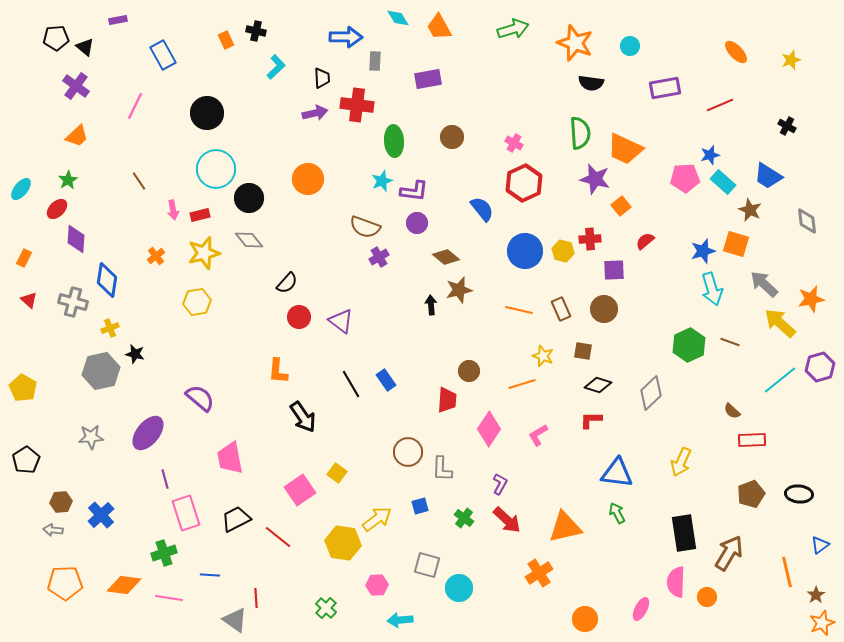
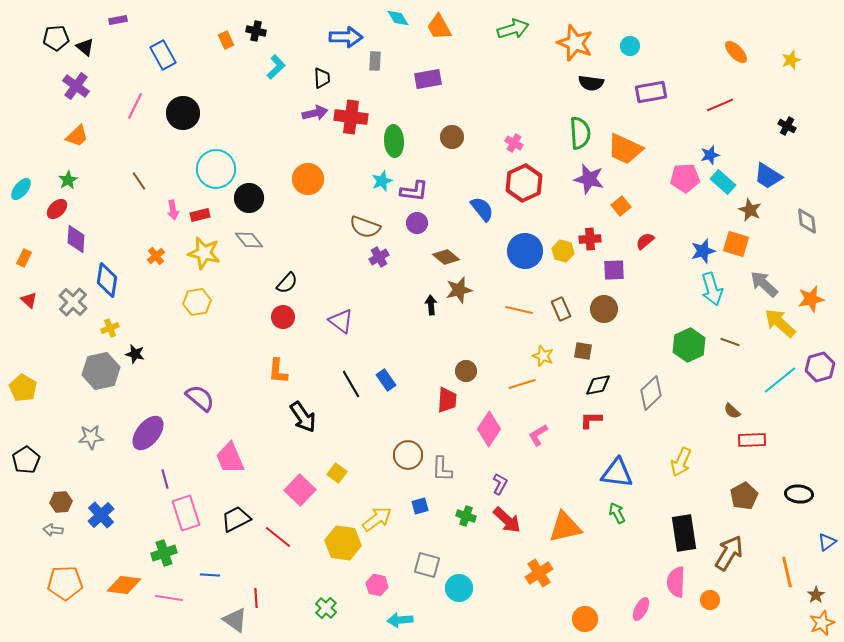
purple rectangle at (665, 88): moved 14 px left, 4 px down
red cross at (357, 105): moved 6 px left, 12 px down
black circle at (207, 113): moved 24 px left
purple star at (595, 179): moved 6 px left
yellow star at (204, 253): rotated 28 degrees clockwise
gray cross at (73, 302): rotated 28 degrees clockwise
red circle at (299, 317): moved 16 px left
brown circle at (469, 371): moved 3 px left
black diamond at (598, 385): rotated 28 degrees counterclockwise
brown circle at (408, 452): moved 3 px down
pink trapezoid at (230, 458): rotated 12 degrees counterclockwise
pink square at (300, 490): rotated 12 degrees counterclockwise
brown pentagon at (751, 494): moved 7 px left, 2 px down; rotated 8 degrees counterclockwise
green cross at (464, 518): moved 2 px right, 2 px up; rotated 18 degrees counterclockwise
blue triangle at (820, 545): moved 7 px right, 3 px up
pink hexagon at (377, 585): rotated 15 degrees clockwise
orange circle at (707, 597): moved 3 px right, 3 px down
